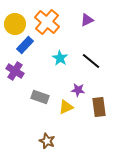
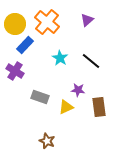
purple triangle: rotated 16 degrees counterclockwise
